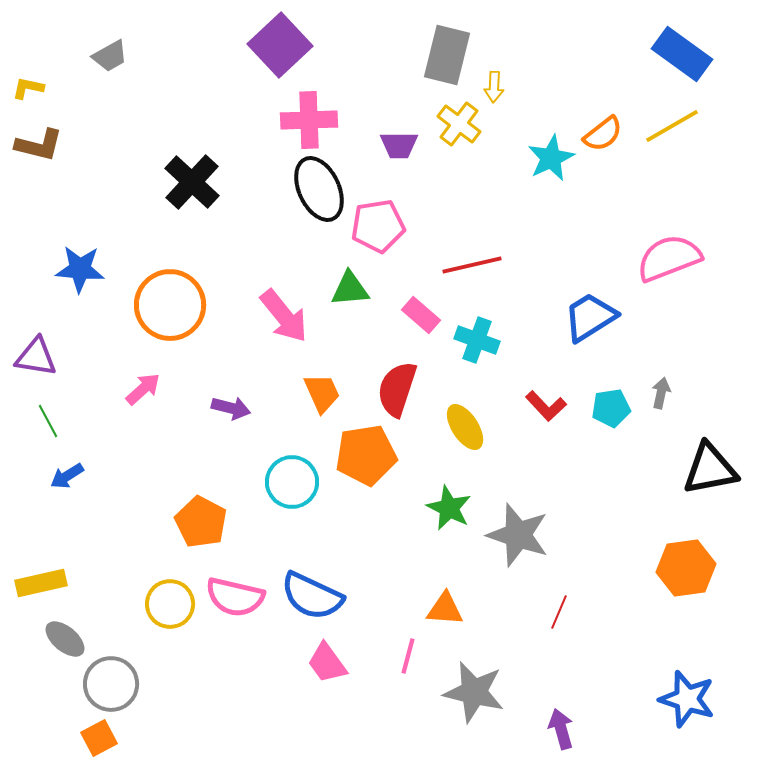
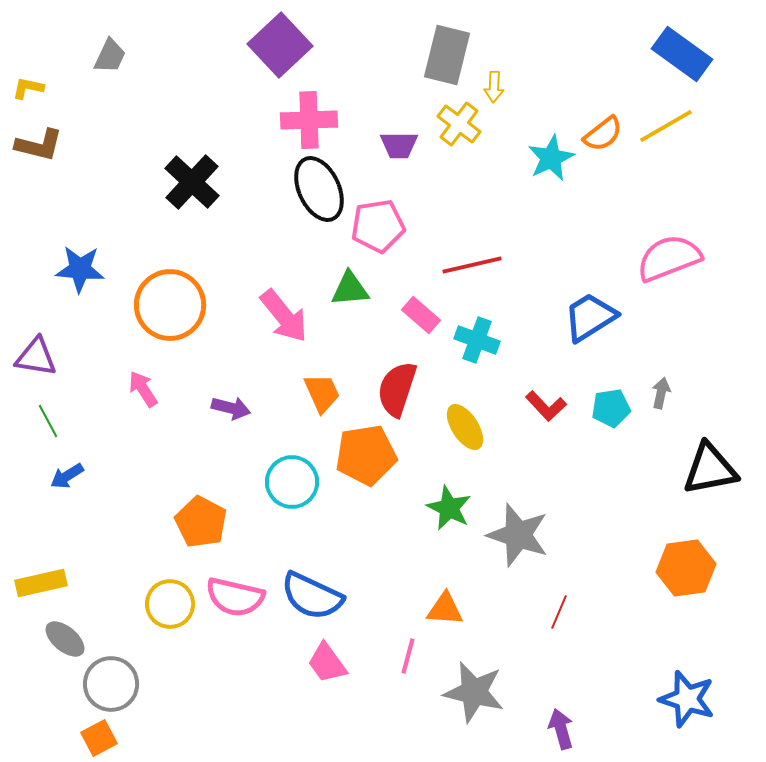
gray trapezoid at (110, 56): rotated 36 degrees counterclockwise
yellow line at (672, 126): moved 6 px left
pink arrow at (143, 389): rotated 81 degrees counterclockwise
